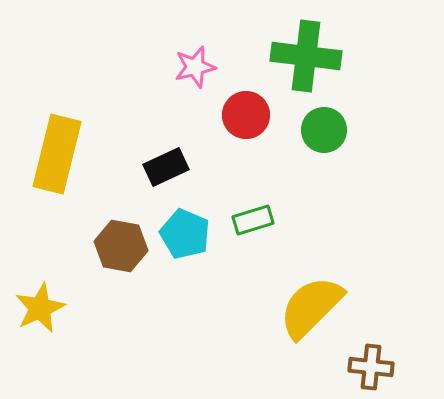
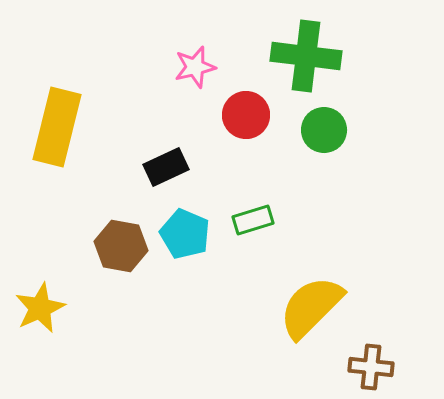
yellow rectangle: moved 27 px up
